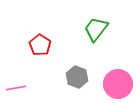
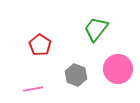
gray hexagon: moved 1 px left, 2 px up
pink circle: moved 15 px up
pink line: moved 17 px right, 1 px down
